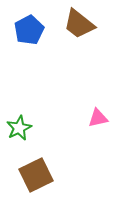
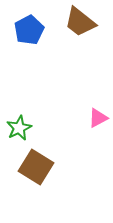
brown trapezoid: moved 1 px right, 2 px up
pink triangle: rotated 15 degrees counterclockwise
brown square: moved 8 px up; rotated 32 degrees counterclockwise
